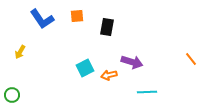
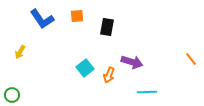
cyan square: rotated 12 degrees counterclockwise
orange arrow: rotated 56 degrees counterclockwise
